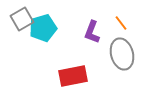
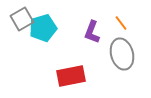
red rectangle: moved 2 px left
